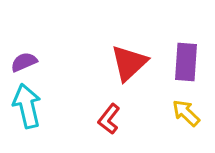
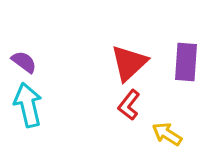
purple semicircle: rotated 60 degrees clockwise
cyan arrow: moved 1 px right, 1 px up
yellow arrow: moved 19 px left, 21 px down; rotated 12 degrees counterclockwise
red L-shape: moved 20 px right, 14 px up
